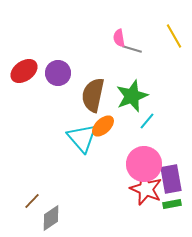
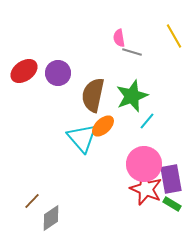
gray line: moved 3 px down
green rectangle: rotated 42 degrees clockwise
